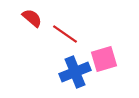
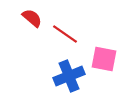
pink square: rotated 28 degrees clockwise
blue cross: moved 6 px left, 4 px down
